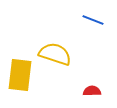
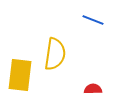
yellow semicircle: rotated 80 degrees clockwise
red semicircle: moved 1 px right, 2 px up
